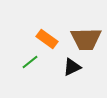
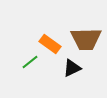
orange rectangle: moved 3 px right, 5 px down
black triangle: moved 1 px down
